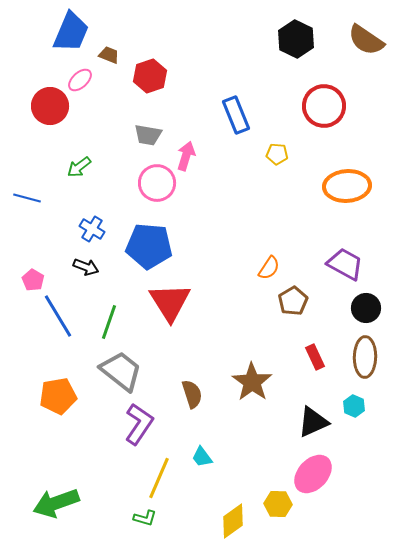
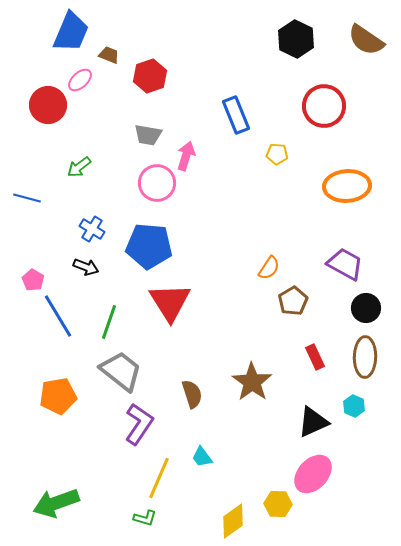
red circle at (50, 106): moved 2 px left, 1 px up
